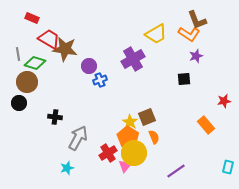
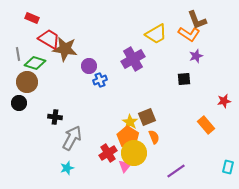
gray arrow: moved 6 px left
